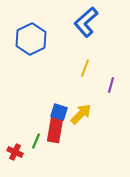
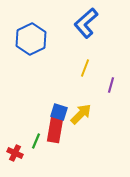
blue L-shape: moved 1 px down
red cross: moved 1 px down
